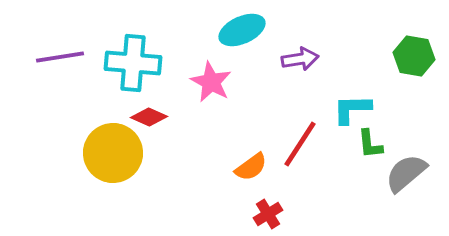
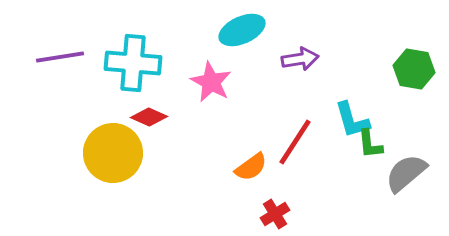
green hexagon: moved 13 px down
cyan L-shape: moved 11 px down; rotated 105 degrees counterclockwise
red line: moved 5 px left, 2 px up
red cross: moved 7 px right
